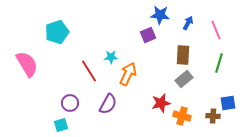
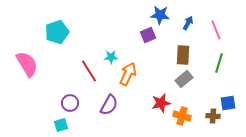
purple semicircle: moved 1 px right, 1 px down
